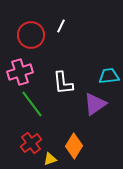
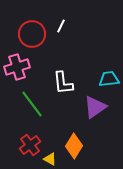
red circle: moved 1 px right, 1 px up
pink cross: moved 3 px left, 5 px up
cyan trapezoid: moved 3 px down
purple triangle: moved 3 px down
red cross: moved 1 px left, 2 px down
yellow triangle: rotated 48 degrees clockwise
